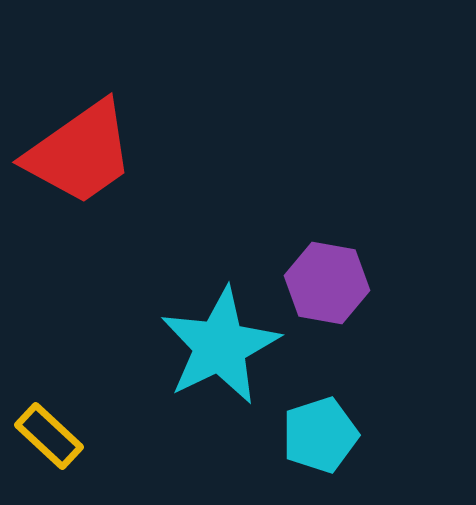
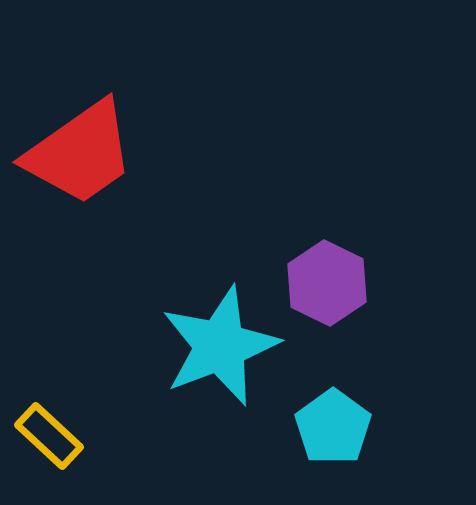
purple hexagon: rotated 16 degrees clockwise
cyan star: rotated 5 degrees clockwise
cyan pentagon: moved 13 px right, 8 px up; rotated 18 degrees counterclockwise
